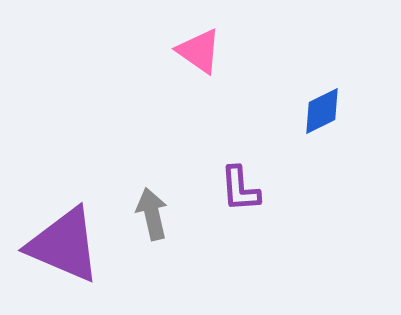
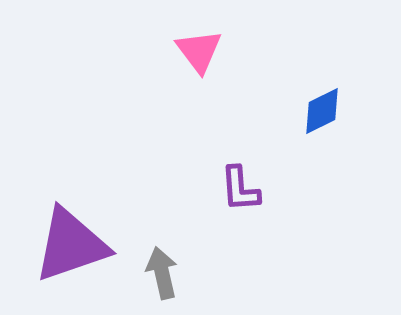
pink triangle: rotated 18 degrees clockwise
gray arrow: moved 10 px right, 59 px down
purple triangle: moved 7 px right; rotated 42 degrees counterclockwise
